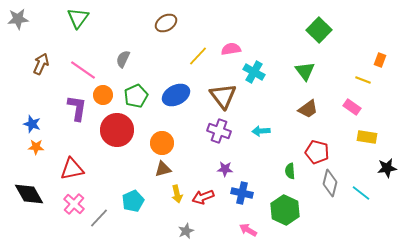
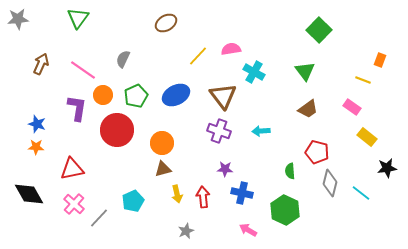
blue star at (32, 124): moved 5 px right
yellow rectangle at (367, 137): rotated 30 degrees clockwise
red arrow at (203, 197): rotated 105 degrees clockwise
